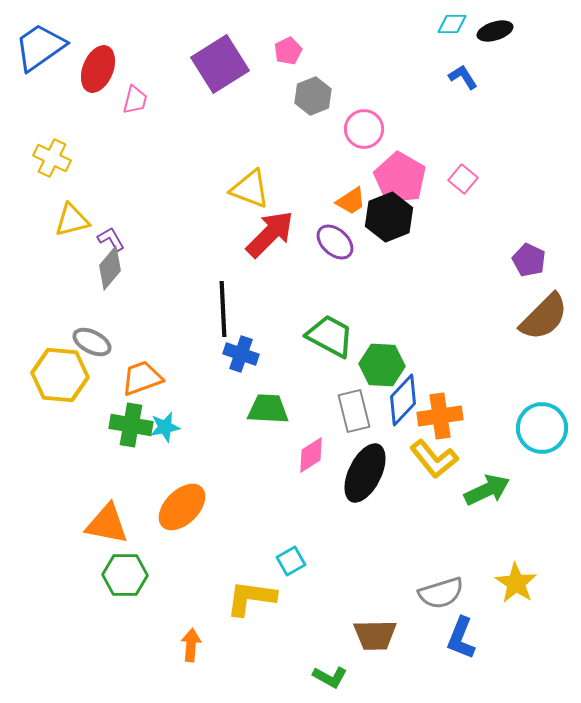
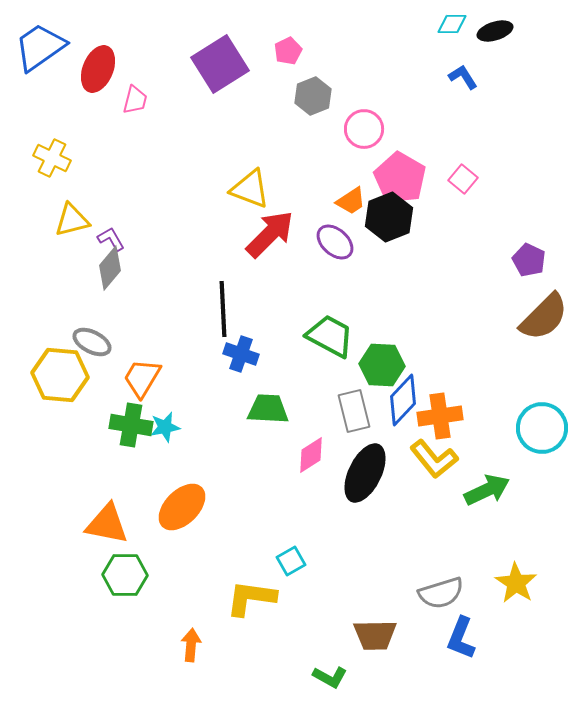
orange trapezoid at (142, 378): rotated 39 degrees counterclockwise
